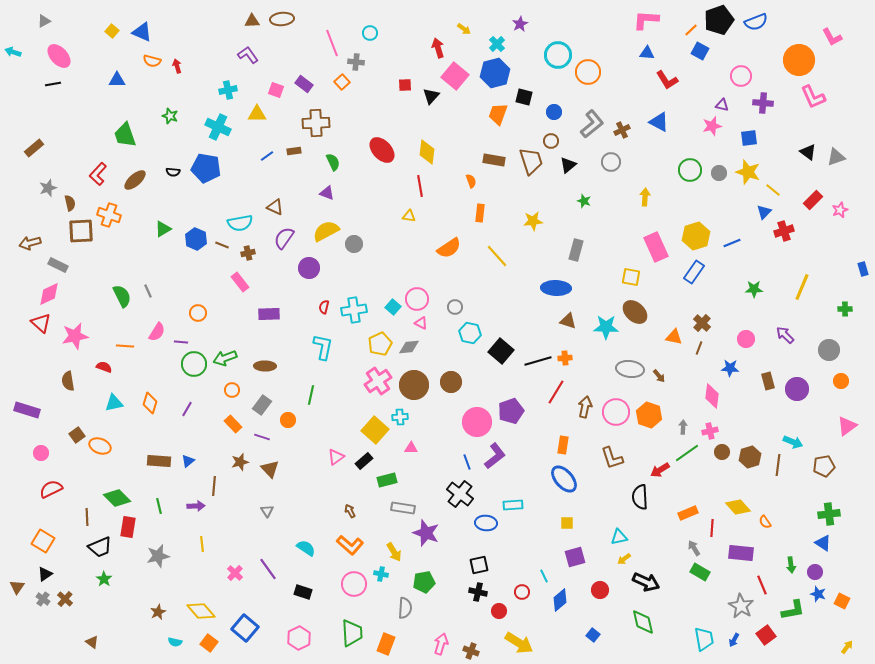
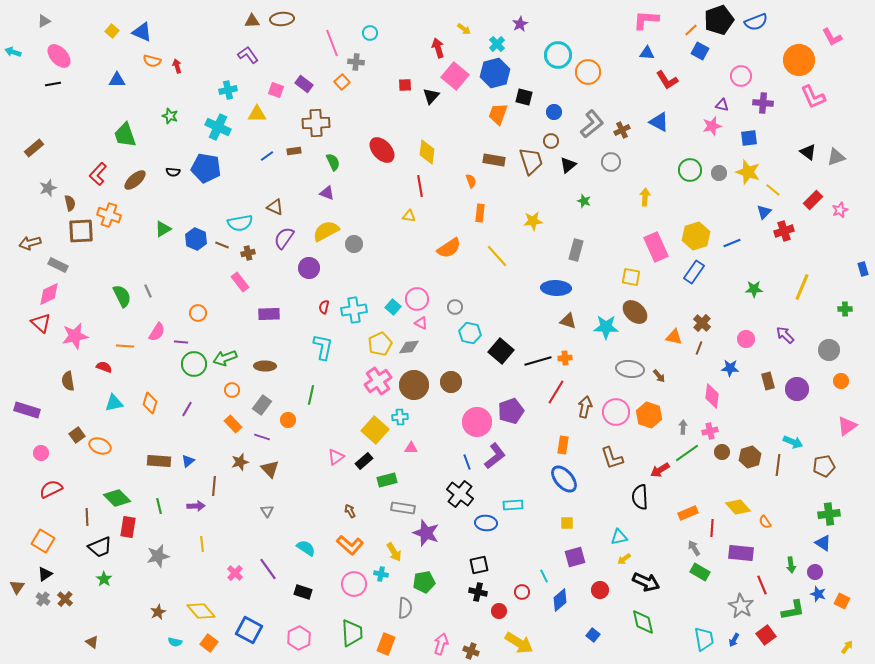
blue square at (245, 628): moved 4 px right, 2 px down; rotated 12 degrees counterclockwise
